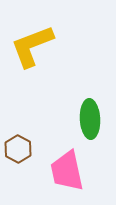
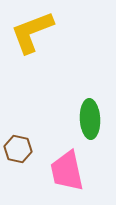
yellow L-shape: moved 14 px up
brown hexagon: rotated 16 degrees counterclockwise
